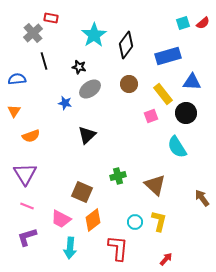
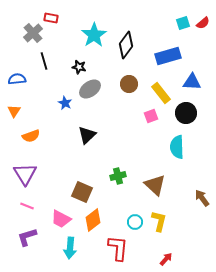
yellow rectangle: moved 2 px left, 1 px up
blue star: rotated 16 degrees clockwise
cyan semicircle: rotated 30 degrees clockwise
